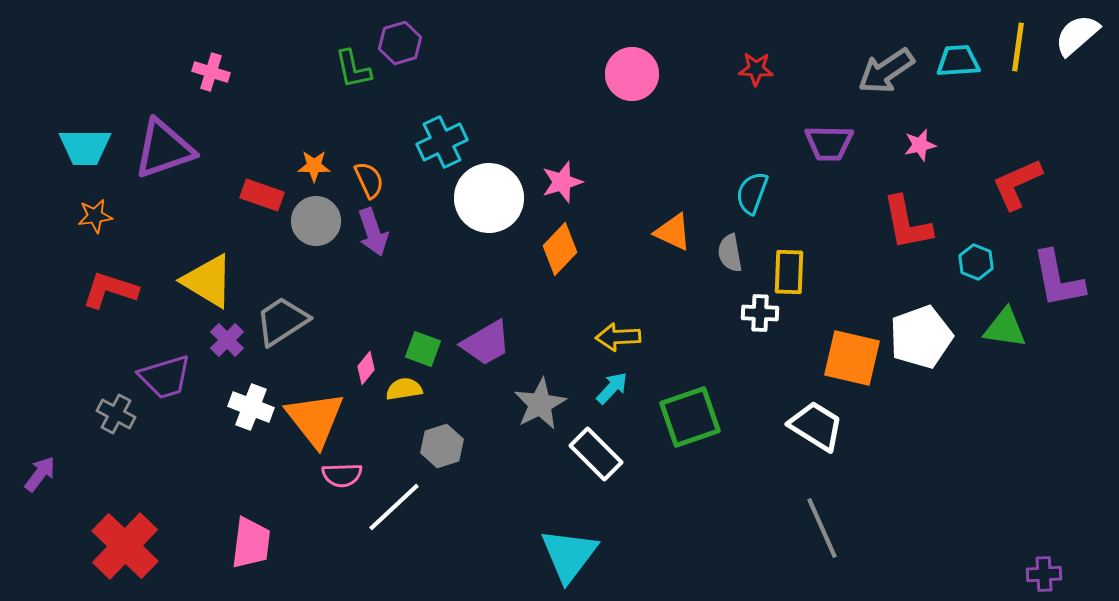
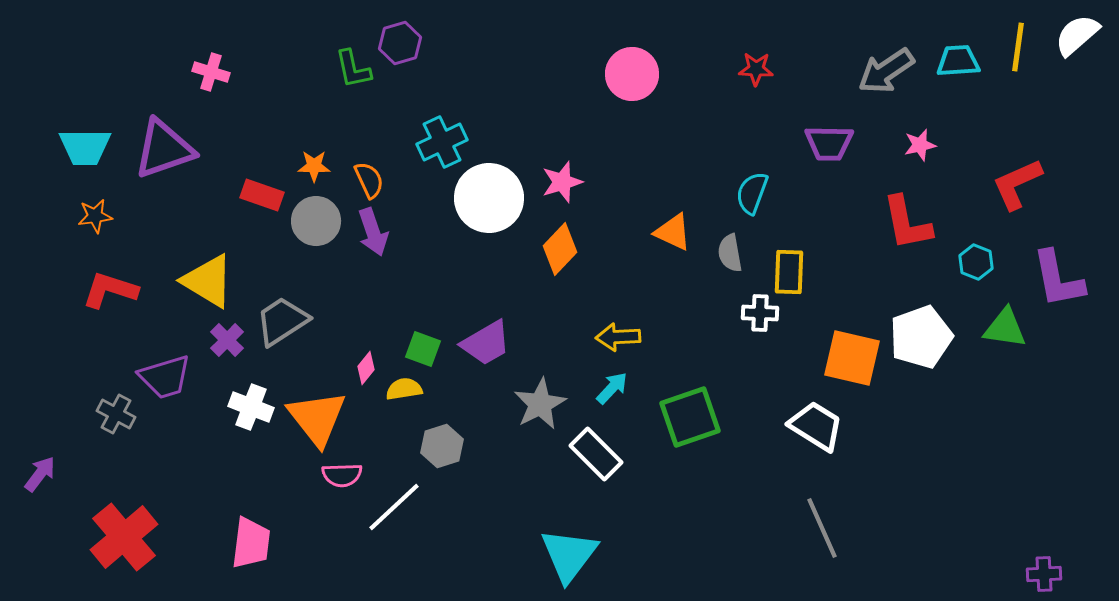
orange triangle at (315, 419): moved 2 px right, 1 px up
red cross at (125, 546): moved 1 px left, 9 px up; rotated 6 degrees clockwise
